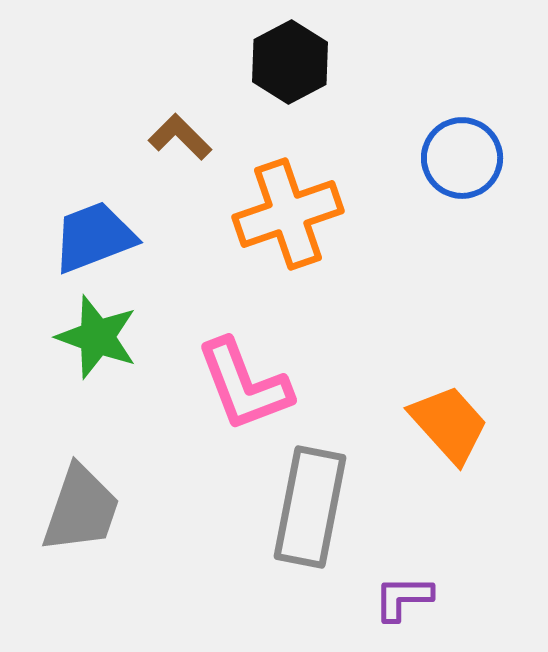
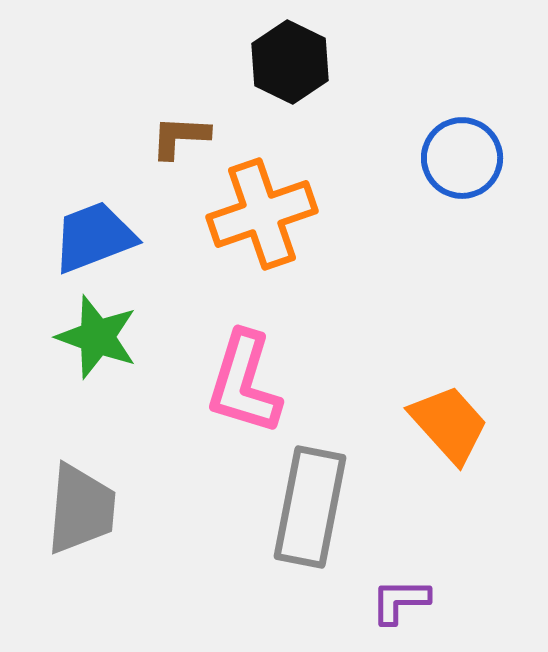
black hexagon: rotated 6 degrees counterclockwise
brown L-shape: rotated 42 degrees counterclockwise
orange cross: moved 26 px left
pink L-shape: moved 2 px up; rotated 38 degrees clockwise
gray trapezoid: rotated 14 degrees counterclockwise
purple L-shape: moved 3 px left, 3 px down
